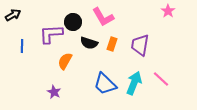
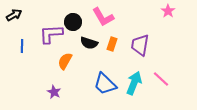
black arrow: moved 1 px right
